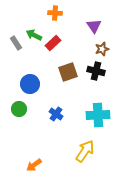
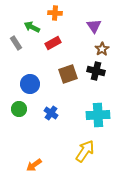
green arrow: moved 2 px left, 8 px up
red rectangle: rotated 14 degrees clockwise
brown star: rotated 16 degrees counterclockwise
brown square: moved 2 px down
blue cross: moved 5 px left, 1 px up
